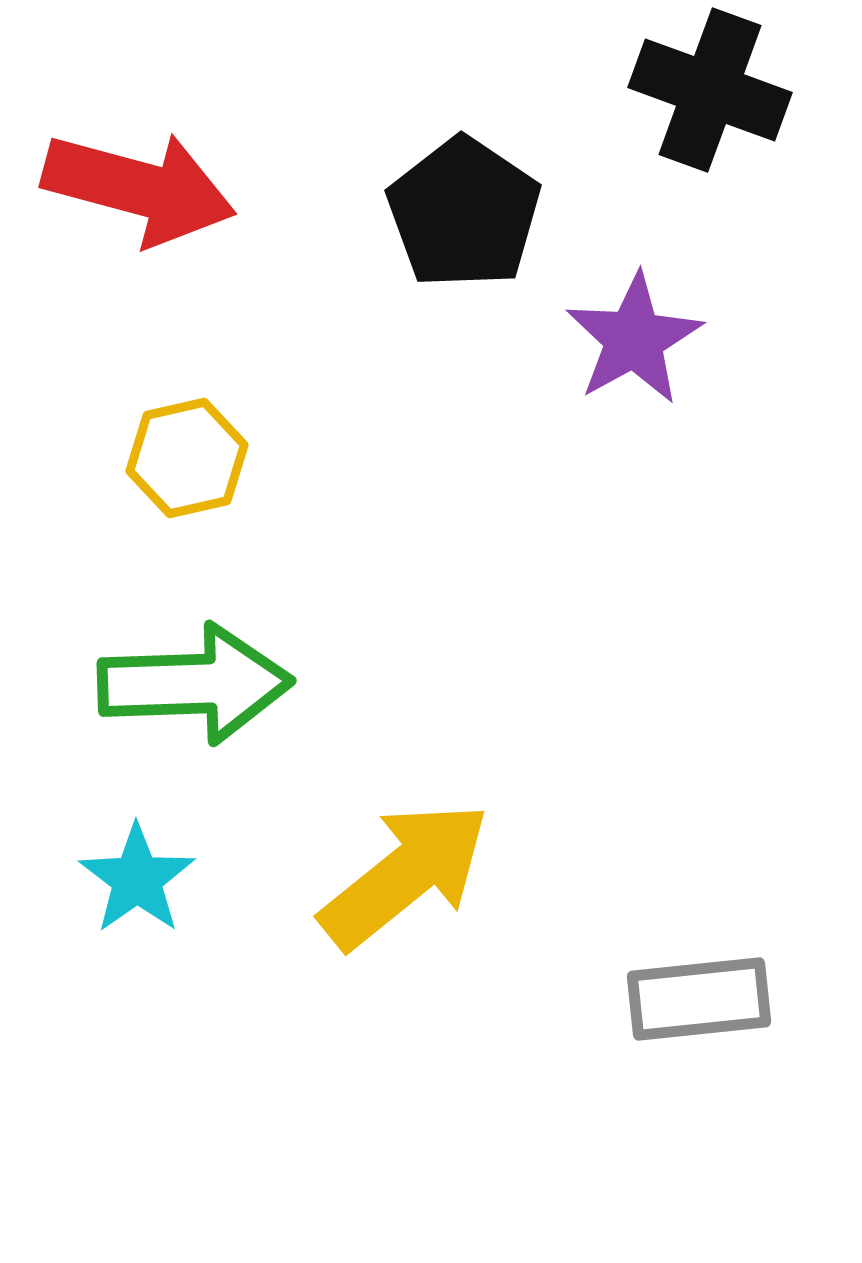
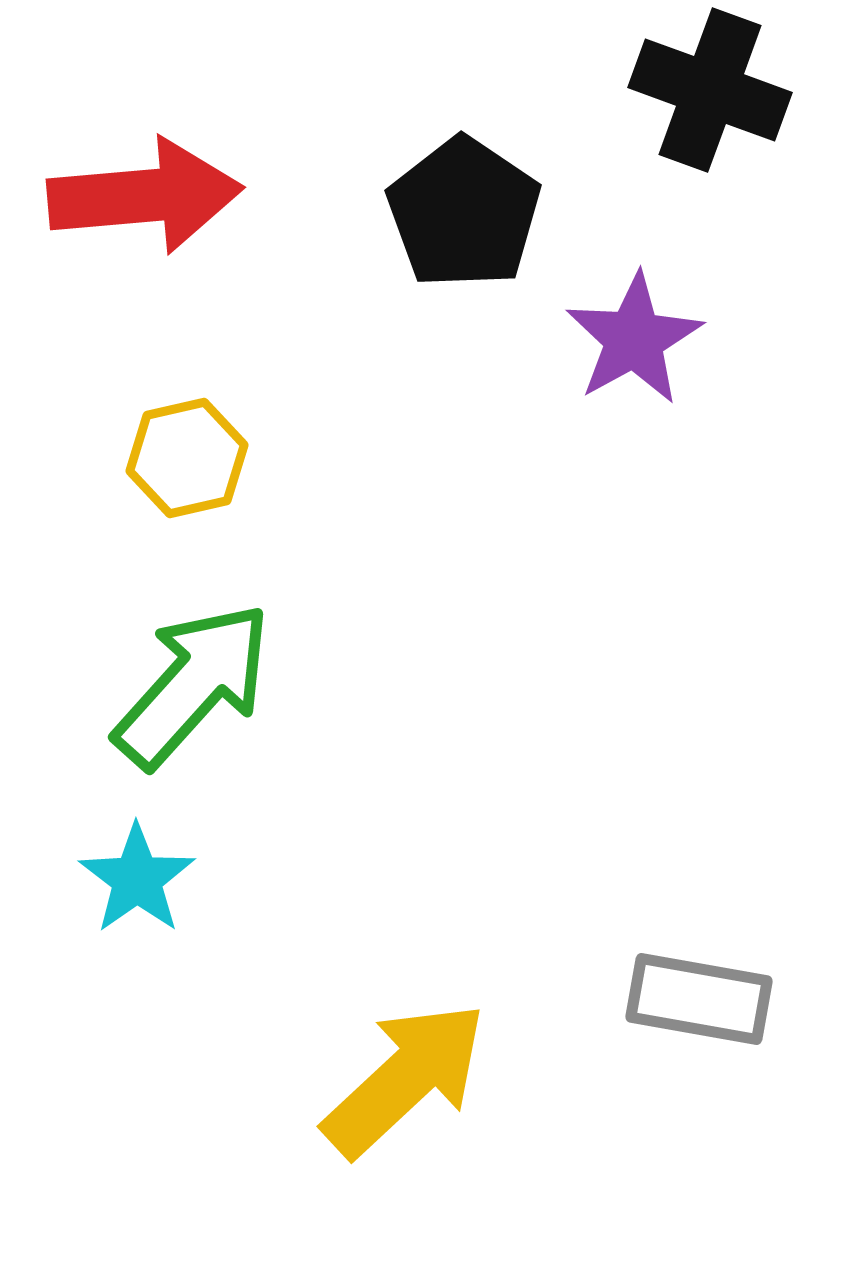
red arrow: moved 6 px right, 8 px down; rotated 20 degrees counterclockwise
green arrow: moved 2 px left, 1 px down; rotated 46 degrees counterclockwise
yellow arrow: moved 204 px down; rotated 4 degrees counterclockwise
gray rectangle: rotated 16 degrees clockwise
